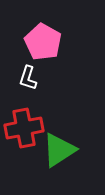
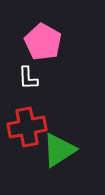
white L-shape: rotated 20 degrees counterclockwise
red cross: moved 3 px right, 1 px up
